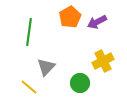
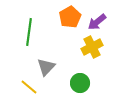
purple arrow: rotated 12 degrees counterclockwise
yellow cross: moved 11 px left, 14 px up
